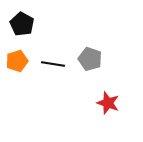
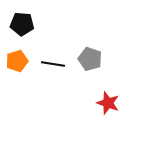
black pentagon: rotated 25 degrees counterclockwise
